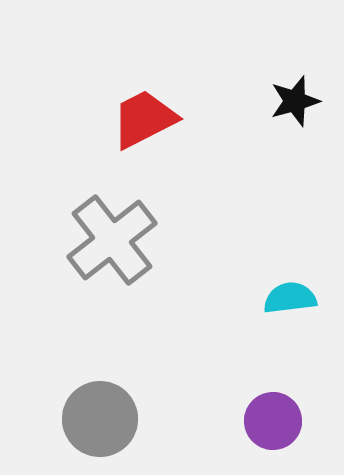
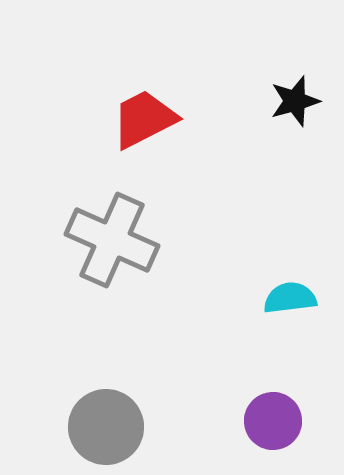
gray cross: rotated 28 degrees counterclockwise
gray circle: moved 6 px right, 8 px down
